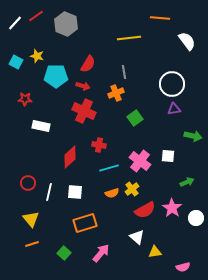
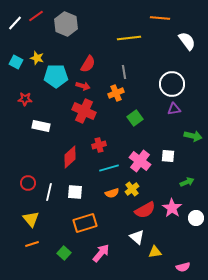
yellow star at (37, 56): moved 2 px down
red cross at (99, 145): rotated 24 degrees counterclockwise
